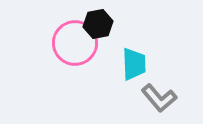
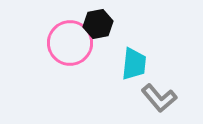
pink circle: moved 5 px left
cyan trapezoid: rotated 8 degrees clockwise
